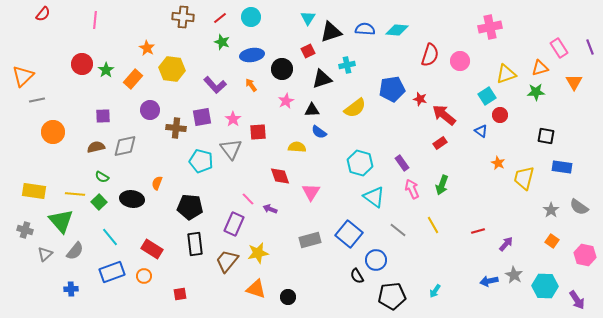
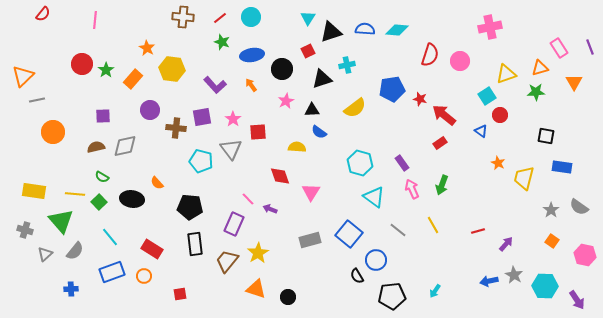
orange semicircle at (157, 183): rotated 64 degrees counterclockwise
yellow star at (258, 253): rotated 20 degrees counterclockwise
